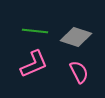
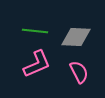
gray diamond: rotated 16 degrees counterclockwise
pink L-shape: moved 3 px right
